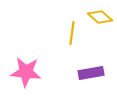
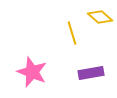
yellow line: rotated 25 degrees counterclockwise
pink star: moved 6 px right; rotated 16 degrees clockwise
